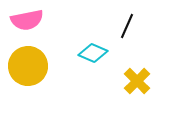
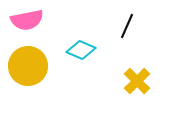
cyan diamond: moved 12 px left, 3 px up
